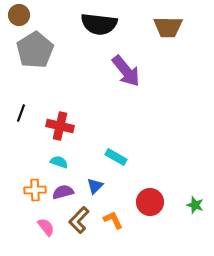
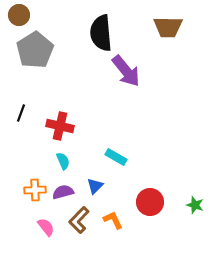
black semicircle: moved 2 px right, 9 px down; rotated 78 degrees clockwise
cyan semicircle: moved 4 px right, 1 px up; rotated 48 degrees clockwise
